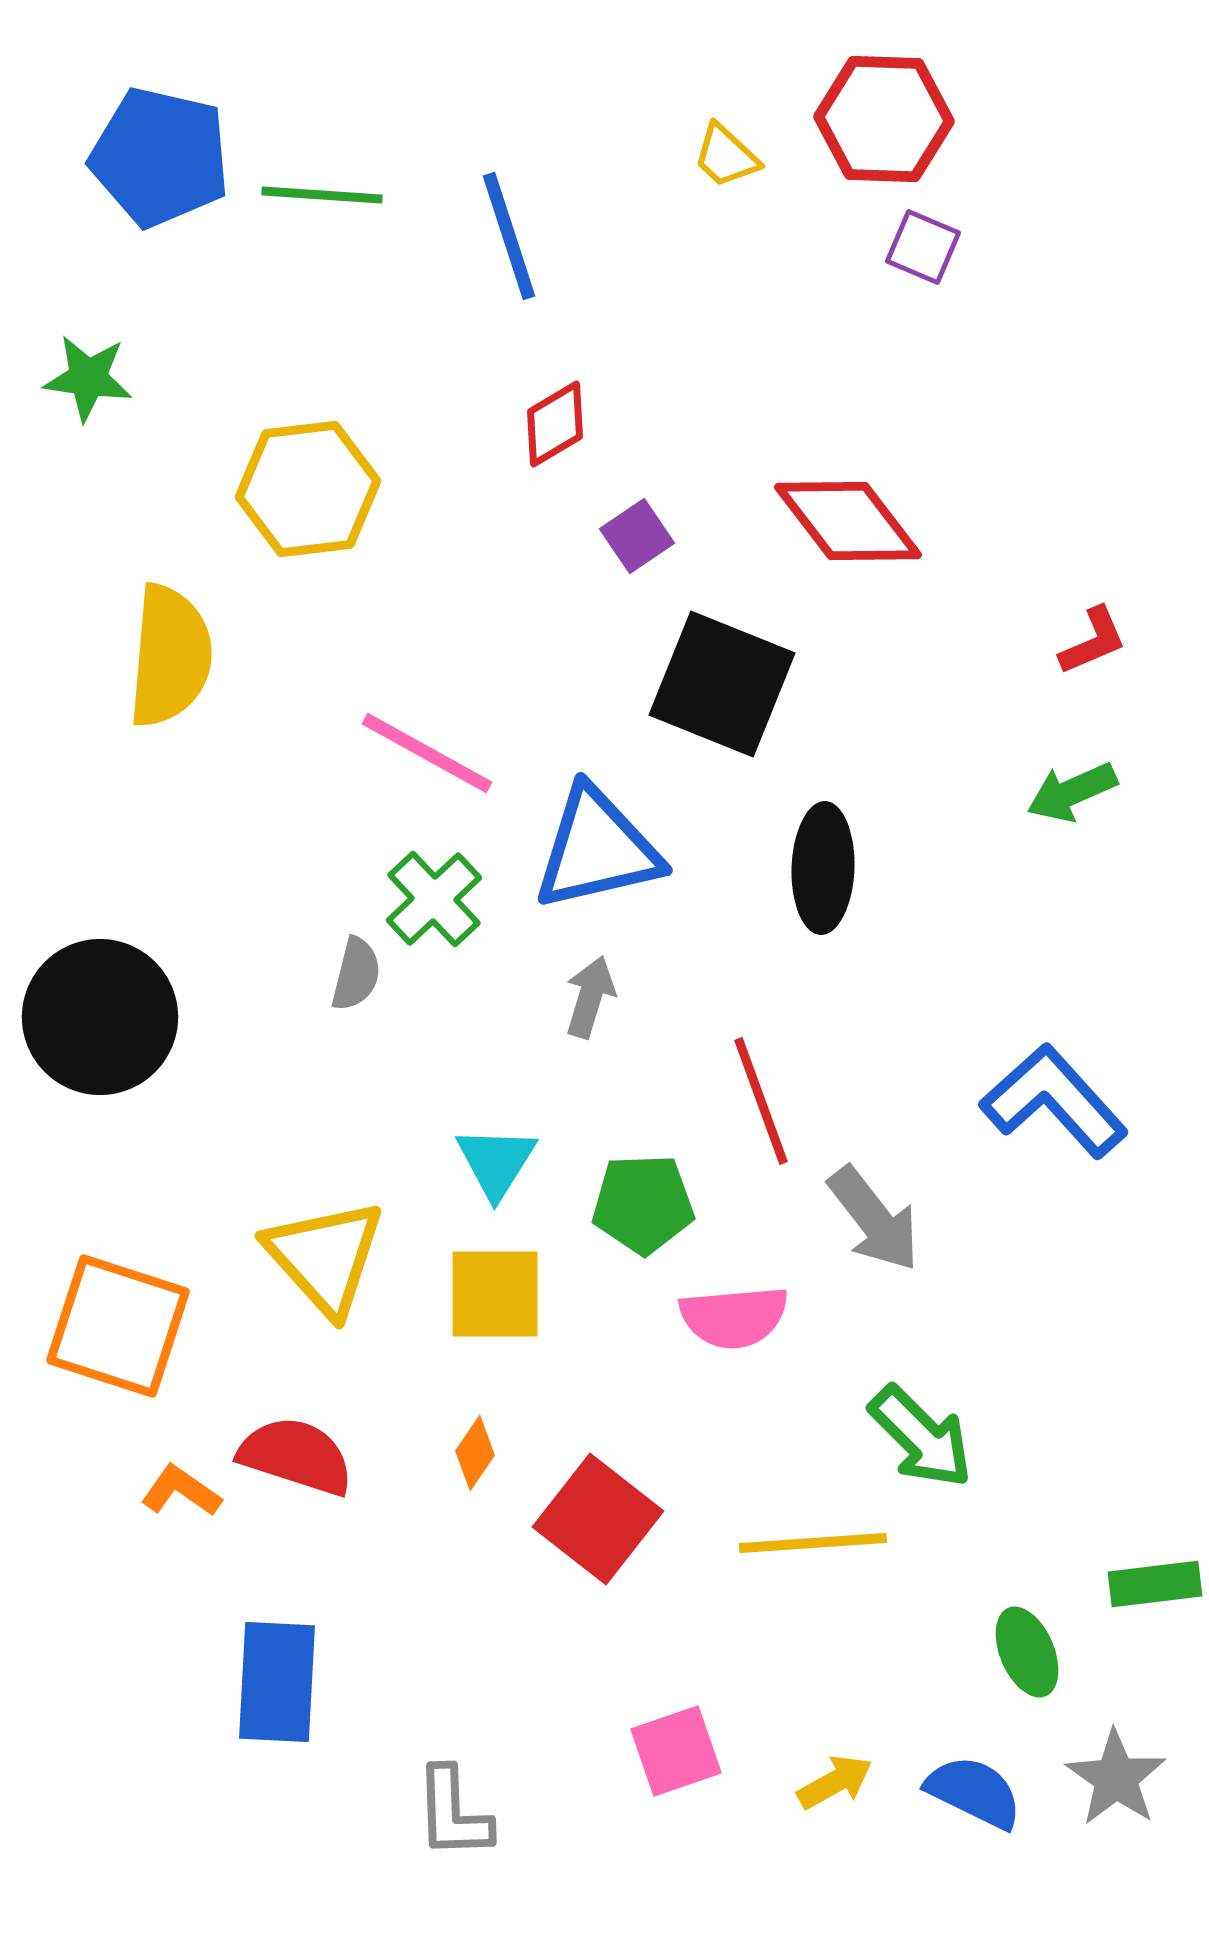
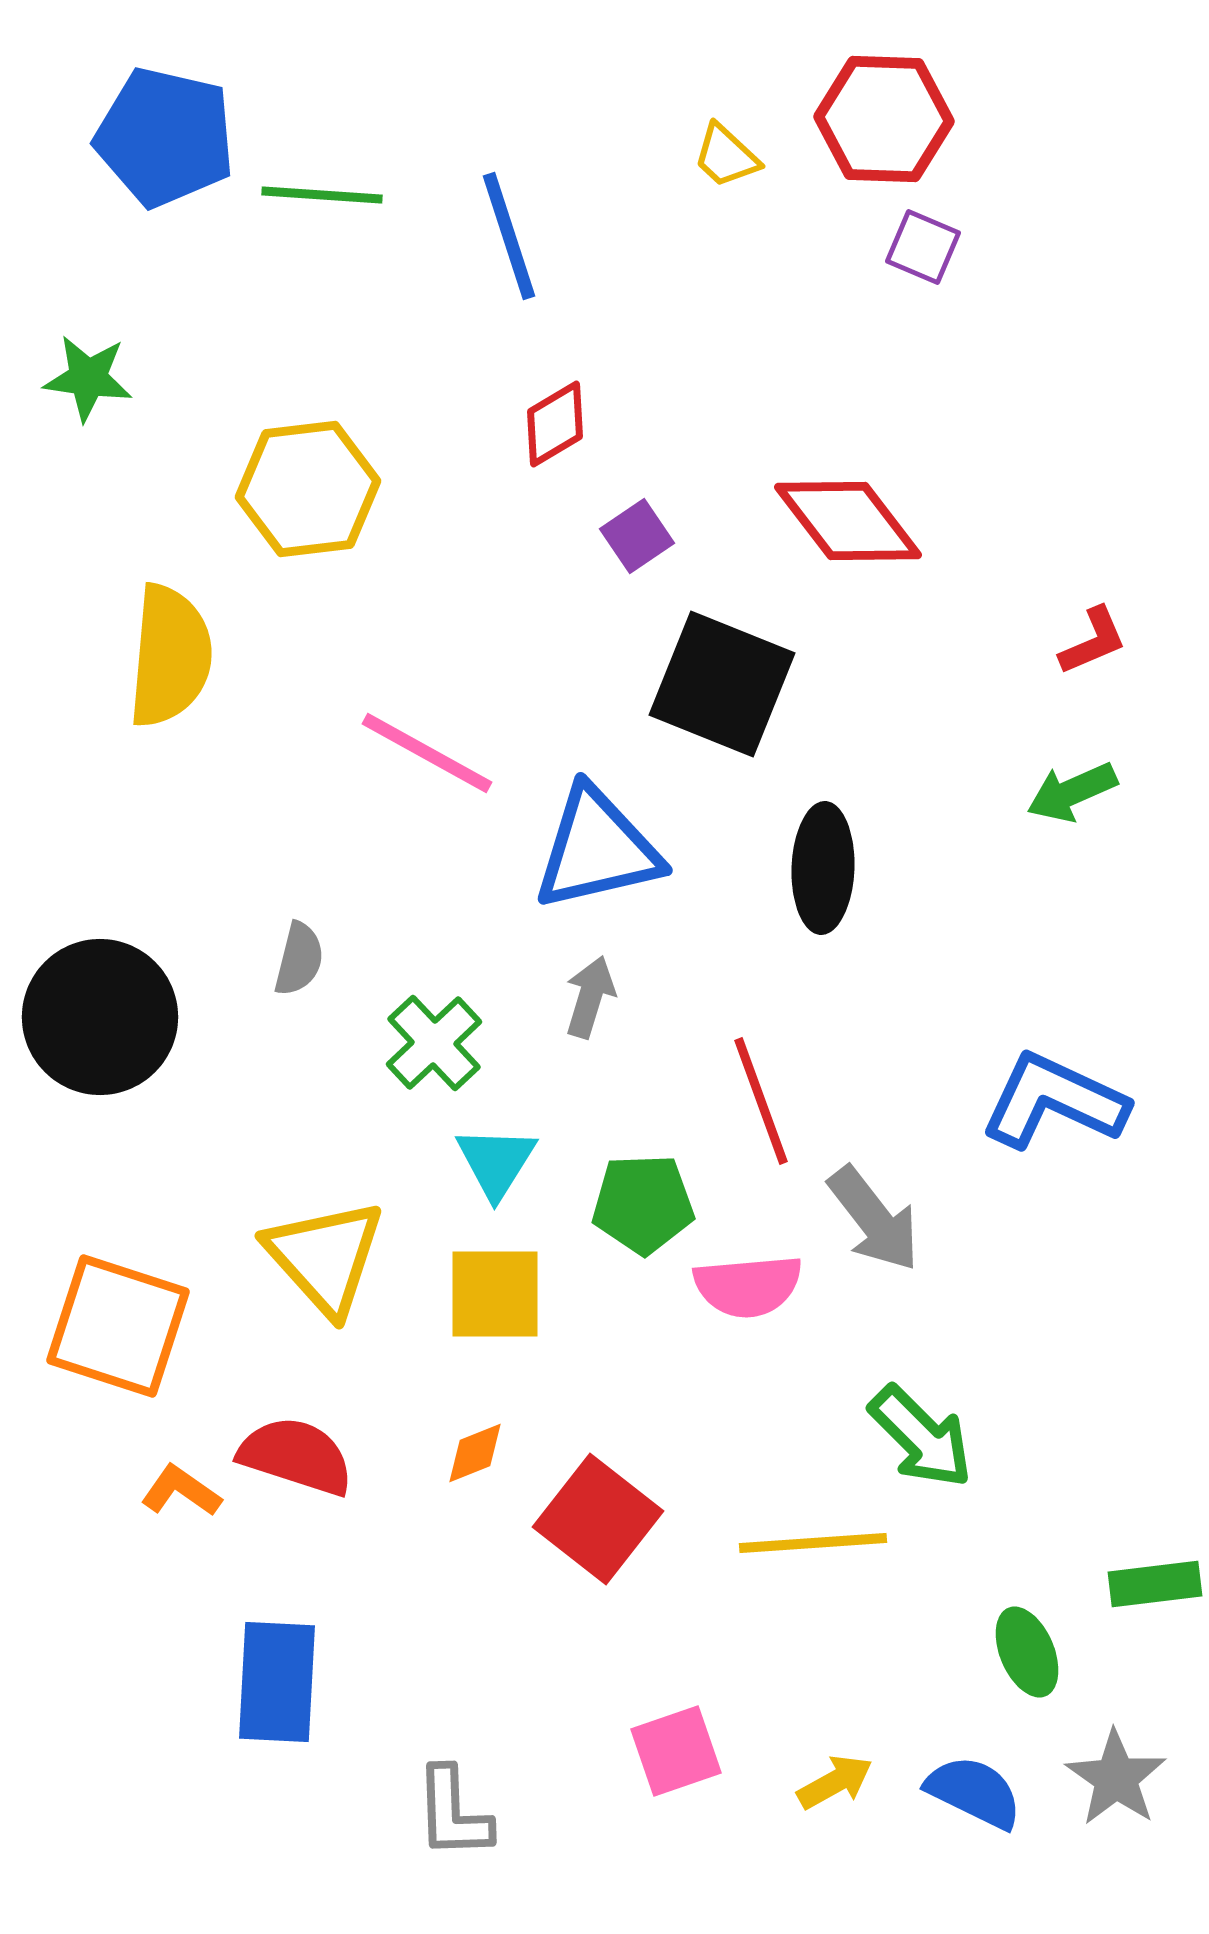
blue pentagon at (160, 157): moved 5 px right, 20 px up
green cross at (434, 899): moved 144 px down
gray semicircle at (356, 974): moved 57 px left, 15 px up
blue L-shape at (1054, 1101): rotated 23 degrees counterclockwise
pink semicircle at (734, 1317): moved 14 px right, 31 px up
orange diamond at (475, 1453): rotated 34 degrees clockwise
